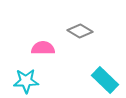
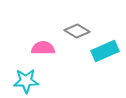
gray diamond: moved 3 px left
cyan rectangle: moved 29 px up; rotated 68 degrees counterclockwise
